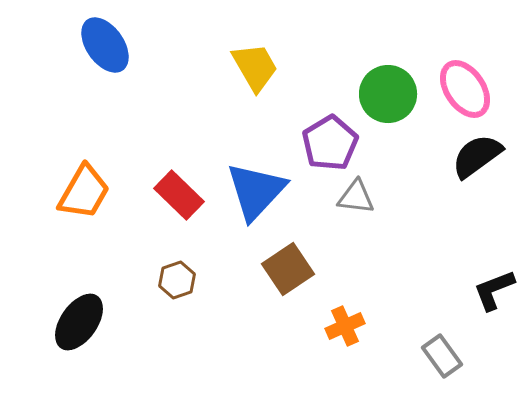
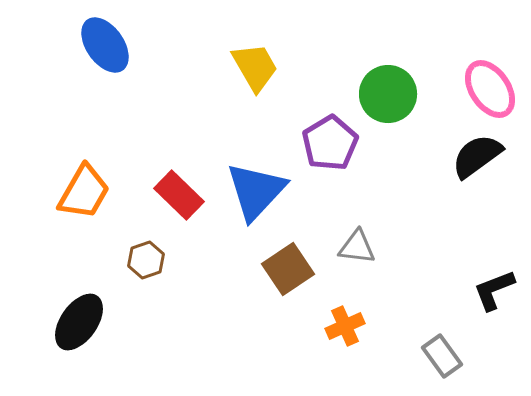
pink ellipse: moved 25 px right
gray triangle: moved 1 px right, 50 px down
brown hexagon: moved 31 px left, 20 px up
